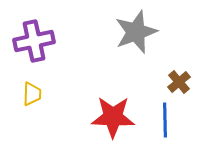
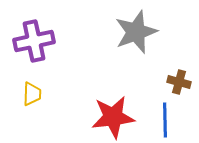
brown cross: rotated 35 degrees counterclockwise
red star: rotated 9 degrees counterclockwise
